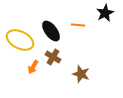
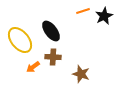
black star: moved 1 px left, 3 px down
orange line: moved 5 px right, 14 px up; rotated 24 degrees counterclockwise
yellow ellipse: rotated 24 degrees clockwise
brown cross: rotated 28 degrees counterclockwise
orange arrow: rotated 24 degrees clockwise
